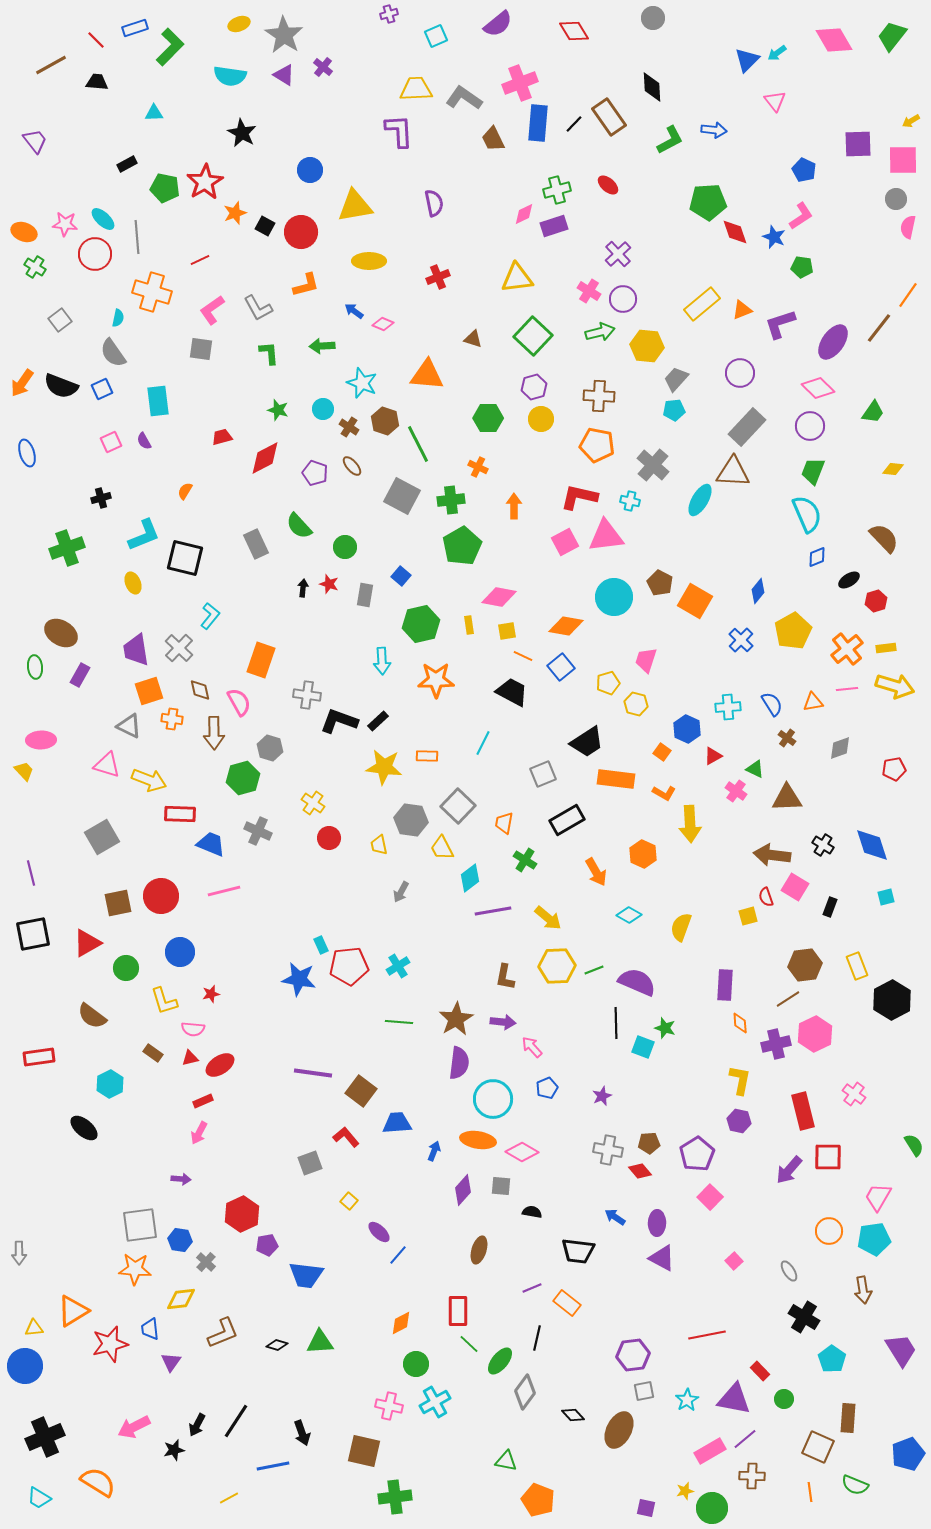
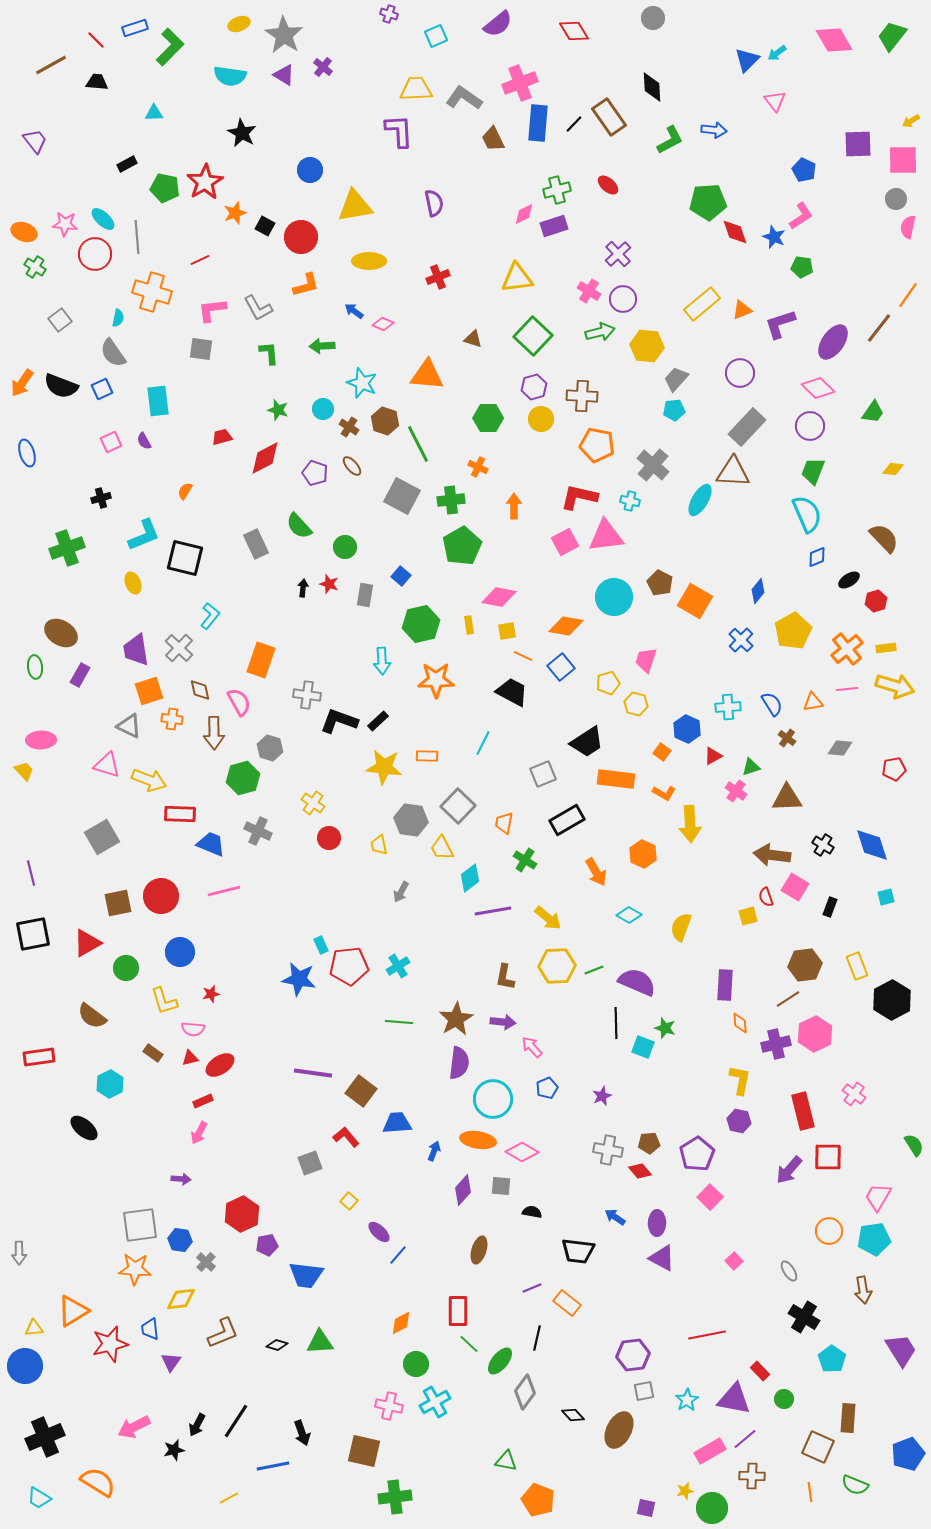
purple cross at (389, 14): rotated 36 degrees clockwise
red circle at (301, 232): moved 5 px down
pink L-shape at (212, 310): rotated 28 degrees clockwise
brown cross at (599, 396): moved 17 px left
gray diamond at (840, 748): rotated 25 degrees clockwise
green triangle at (755, 769): moved 4 px left, 2 px up; rotated 42 degrees counterclockwise
